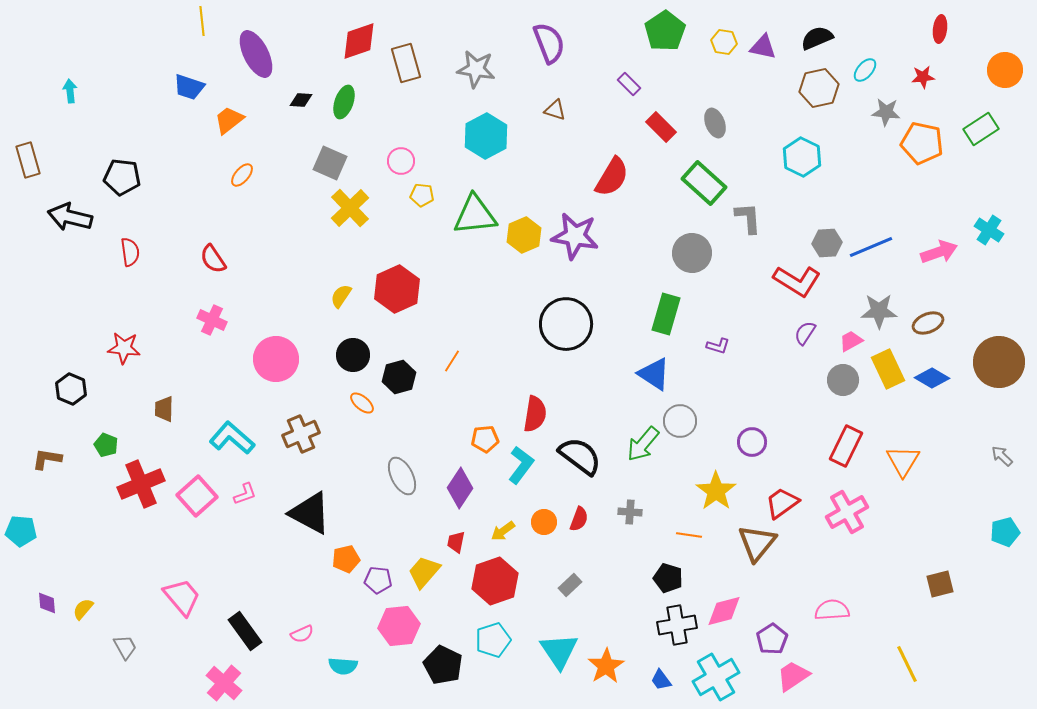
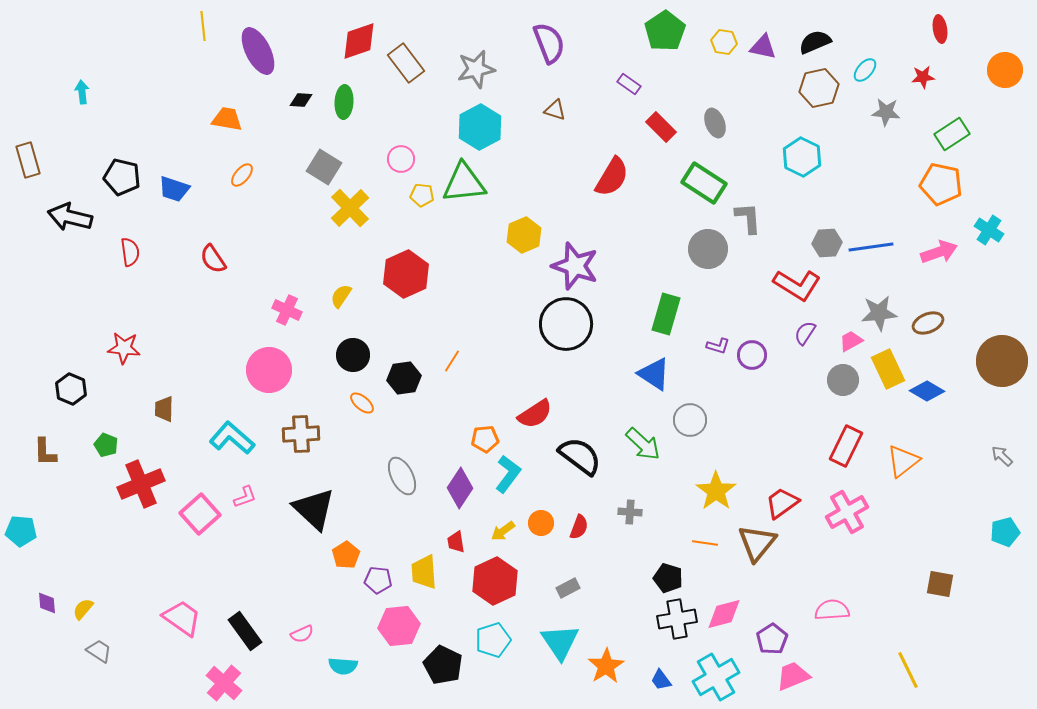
yellow line at (202, 21): moved 1 px right, 5 px down
red ellipse at (940, 29): rotated 16 degrees counterclockwise
black semicircle at (817, 38): moved 2 px left, 4 px down
purple ellipse at (256, 54): moved 2 px right, 3 px up
brown rectangle at (406, 63): rotated 21 degrees counterclockwise
gray star at (476, 69): rotated 21 degrees counterclockwise
purple rectangle at (629, 84): rotated 10 degrees counterclockwise
blue trapezoid at (189, 87): moved 15 px left, 102 px down
cyan arrow at (70, 91): moved 12 px right, 1 px down
green ellipse at (344, 102): rotated 16 degrees counterclockwise
orange trapezoid at (229, 120): moved 2 px left, 1 px up; rotated 48 degrees clockwise
green rectangle at (981, 129): moved 29 px left, 5 px down
cyan hexagon at (486, 136): moved 6 px left, 9 px up
orange pentagon at (922, 143): moved 19 px right, 41 px down
pink circle at (401, 161): moved 2 px up
gray square at (330, 163): moved 6 px left, 4 px down; rotated 8 degrees clockwise
black pentagon at (122, 177): rotated 6 degrees clockwise
green rectangle at (704, 183): rotated 9 degrees counterclockwise
green triangle at (475, 215): moved 11 px left, 32 px up
purple star at (575, 236): moved 30 px down; rotated 9 degrees clockwise
blue line at (871, 247): rotated 15 degrees clockwise
gray circle at (692, 253): moved 16 px right, 4 px up
red L-shape at (797, 281): moved 4 px down
red hexagon at (397, 289): moved 9 px right, 15 px up
gray star at (879, 311): moved 2 px down; rotated 6 degrees counterclockwise
pink cross at (212, 320): moved 75 px right, 10 px up
pink circle at (276, 359): moved 7 px left, 11 px down
brown circle at (999, 362): moved 3 px right, 1 px up
black hexagon at (399, 377): moved 5 px right, 1 px down; rotated 8 degrees clockwise
blue diamond at (932, 378): moved 5 px left, 13 px down
red semicircle at (535, 414): rotated 48 degrees clockwise
gray circle at (680, 421): moved 10 px right, 1 px up
brown cross at (301, 434): rotated 21 degrees clockwise
purple circle at (752, 442): moved 87 px up
green arrow at (643, 444): rotated 87 degrees counterclockwise
brown L-shape at (47, 459): moved 2 px left, 7 px up; rotated 100 degrees counterclockwise
orange triangle at (903, 461): rotated 21 degrees clockwise
cyan L-shape at (521, 465): moved 13 px left, 9 px down
pink L-shape at (245, 494): moved 3 px down
pink square at (197, 496): moved 3 px right, 18 px down
black triangle at (310, 513): moved 4 px right, 4 px up; rotated 15 degrees clockwise
red semicircle at (579, 519): moved 8 px down
orange circle at (544, 522): moved 3 px left, 1 px down
orange line at (689, 535): moved 16 px right, 8 px down
red trapezoid at (456, 542): rotated 20 degrees counterclockwise
orange pentagon at (346, 559): moved 4 px up; rotated 20 degrees counterclockwise
yellow trapezoid at (424, 572): rotated 45 degrees counterclockwise
red hexagon at (495, 581): rotated 6 degrees counterclockwise
brown square at (940, 584): rotated 24 degrees clockwise
gray rectangle at (570, 585): moved 2 px left, 3 px down; rotated 15 degrees clockwise
pink trapezoid at (182, 597): moved 21 px down; rotated 15 degrees counterclockwise
pink diamond at (724, 611): moved 3 px down
black cross at (677, 625): moved 6 px up
gray trapezoid at (125, 647): moved 26 px left, 4 px down; rotated 28 degrees counterclockwise
cyan triangle at (559, 651): moved 1 px right, 9 px up
yellow line at (907, 664): moved 1 px right, 6 px down
pink trapezoid at (793, 676): rotated 12 degrees clockwise
